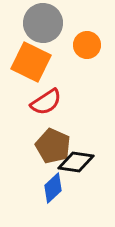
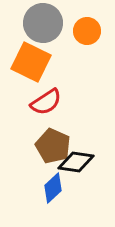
orange circle: moved 14 px up
